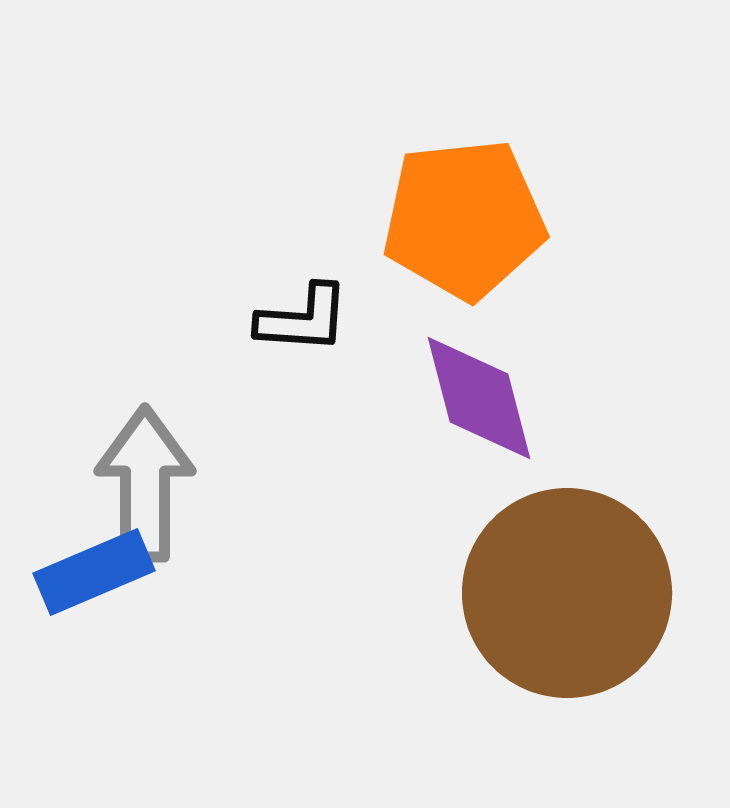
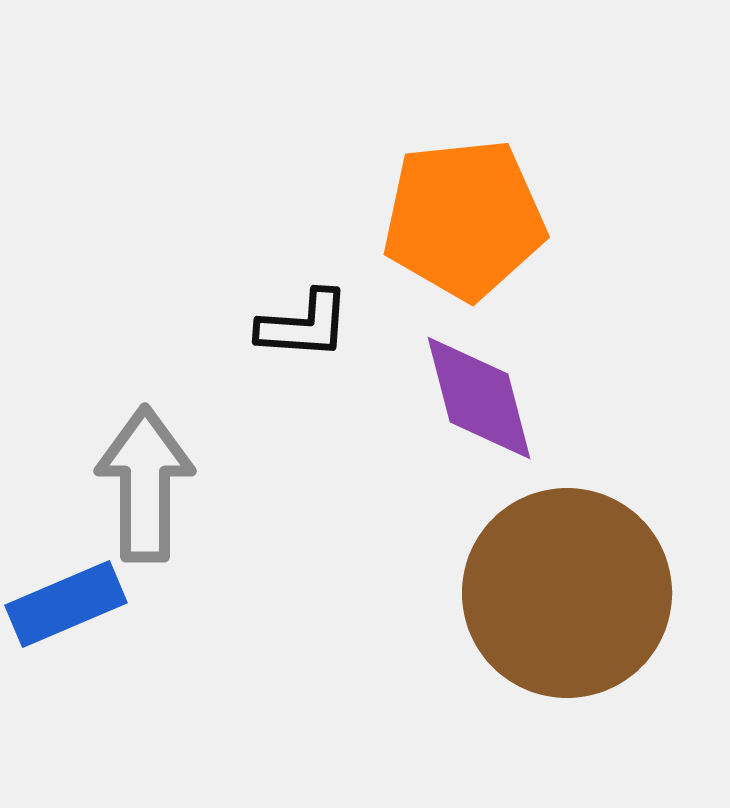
black L-shape: moved 1 px right, 6 px down
blue rectangle: moved 28 px left, 32 px down
